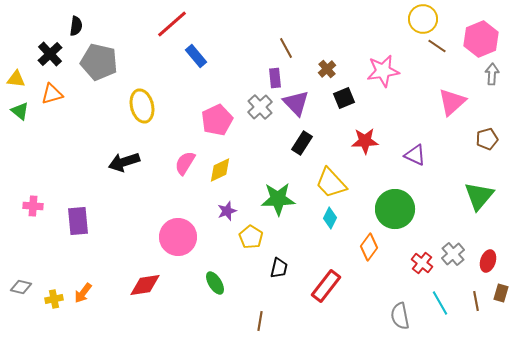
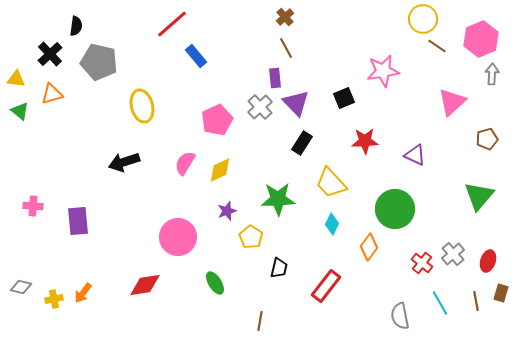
brown cross at (327, 69): moved 42 px left, 52 px up
cyan diamond at (330, 218): moved 2 px right, 6 px down
